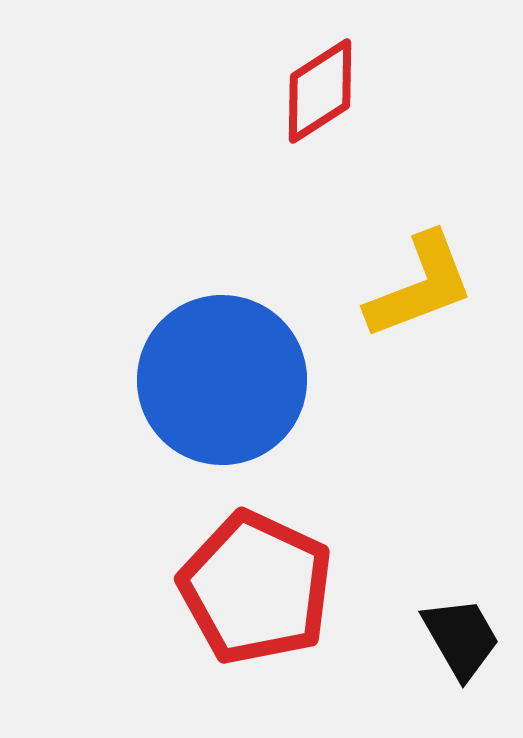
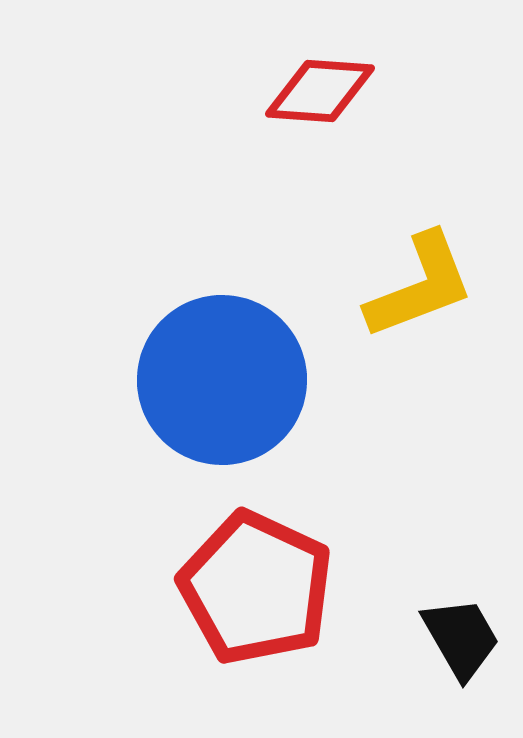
red diamond: rotated 37 degrees clockwise
